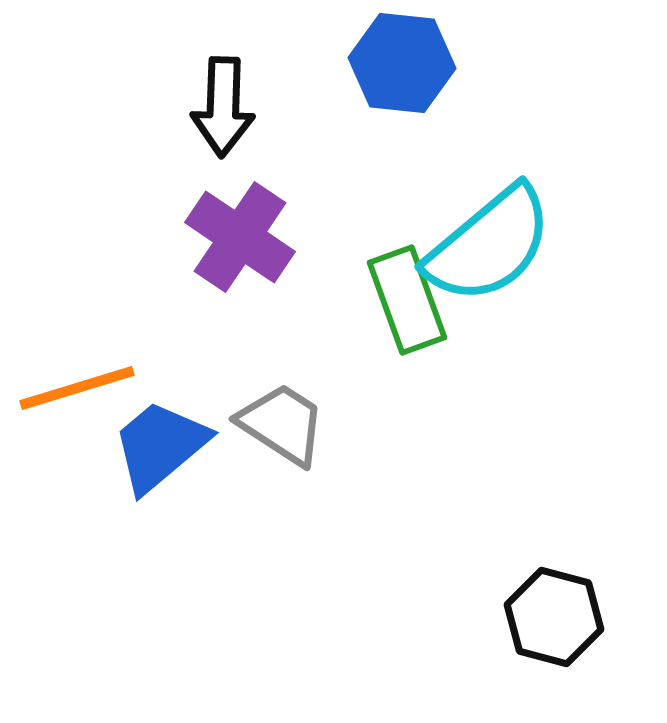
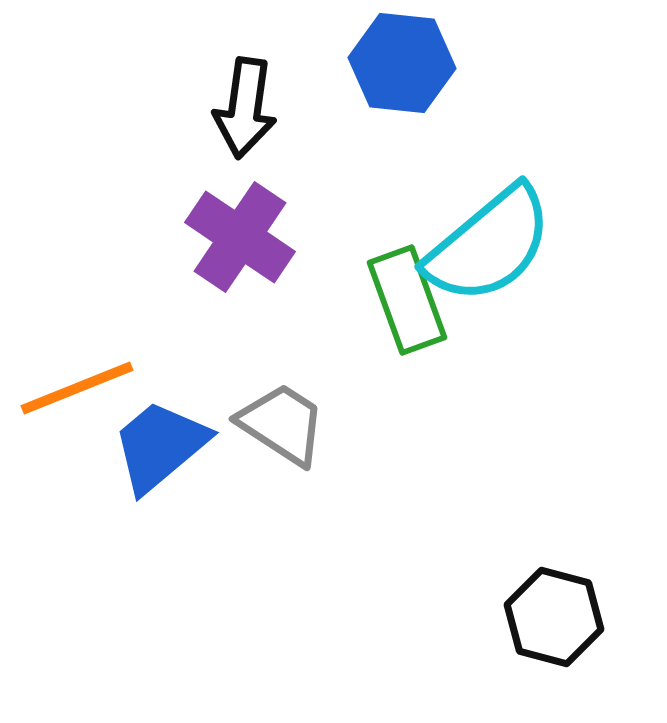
black arrow: moved 22 px right, 1 px down; rotated 6 degrees clockwise
orange line: rotated 5 degrees counterclockwise
